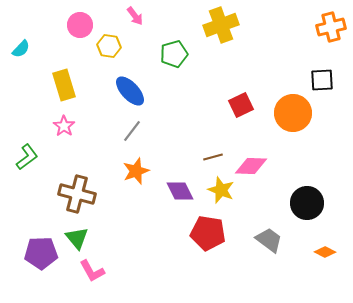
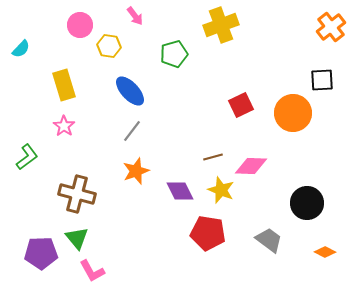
orange cross: rotated 24 degrees counterclockwise
